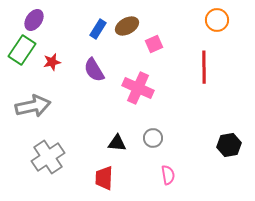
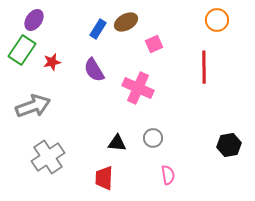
brown ellipse: moved 1 px left, 4 px up
gray arrow: rotated 8 degrees counterclockwise
